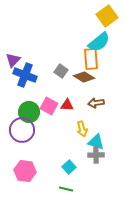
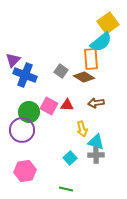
yellow square: moved 1 px right, 7 px down
cyan semicircle: moved 2 px right
cyan square: moved 1 px right, 9 px up
pink hexagon: rotated 15 degrees counterclockwise
